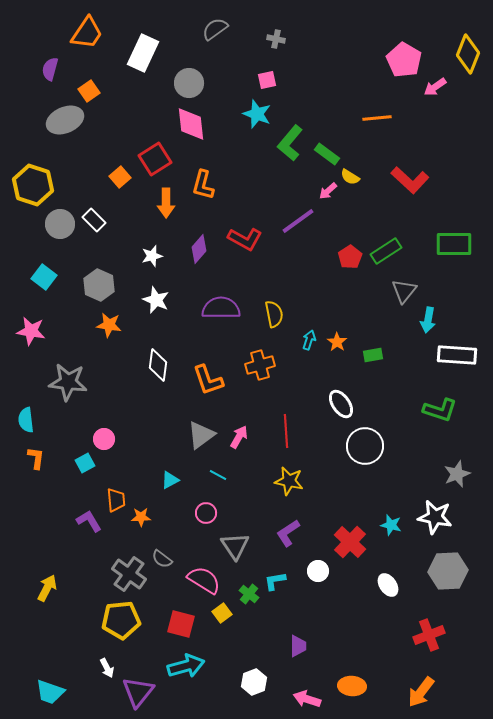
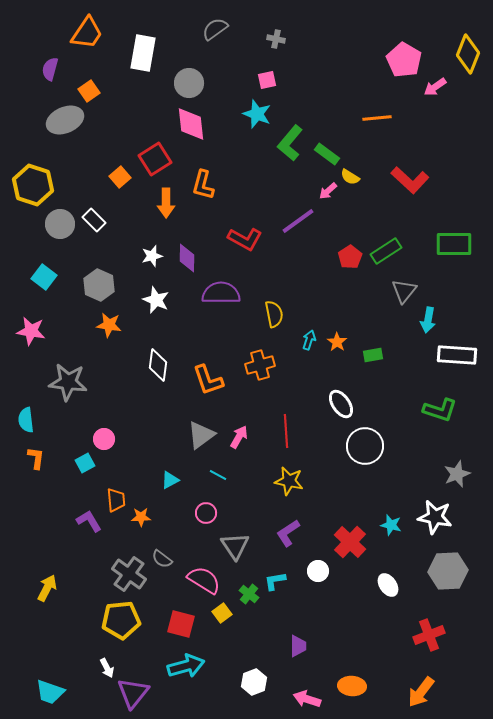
white rectangle at (143, 53): rotated 15 degrees counterclockwise
purple diamond at (199, 249): moved 12 px left, 9 px down; rotated 40 degrees counterclockwise
purple semicircle at (221, 308): moved 15 px up
purple triangle at (138, 692): moved 5 px left, 1 px down
